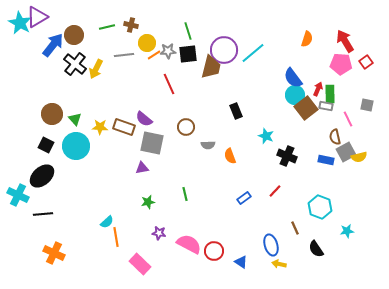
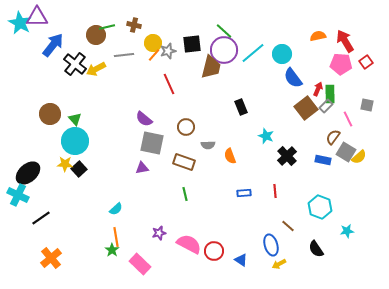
purple triangle at (37, 17): rotated 30 degrees clockwise
brown cross at (131, 25): moved 3 px right
green line at (188, 31): moved 36 px right; rotated 30 degrees counterclockwise
brown circle at (74, 35): moved 22 px right
orange semicircle at (307, 39): moved 11 px right, 3 px up; rotated 119 degrees counterclockwise
yellow circle at (147, 43): moved 6 px right
gray star at (168, 51): rotated 14 degrees counterclockwise
black square at (188, 54): moved 4 px right, 10 px up
orange line at (154, 55): rotated 16 degrees counterclockwise
yellow arrow at (96, 69): rotated 36 degrees clockwise
cyan circle at (295, 95): moved 13 px left, 41 px up
gray rectangle at (326, 106): rotated 56 degrees counterclockwise
black rectangle at (236, 111): moved 5 px right, 4 px up
brown circle at (52, 114): moved 2 px left
yellow star at (100, 127): moved 35 px left, 37 px down
brown rectangle at (124, 127): moved 60 px right, 35 px down
brown semicircle at (335, 137): moved 2 px left; rotated 49 degrees clockwise
black square at (46, 145): moved 33 px right, 24 px down; rotated 21 degrees clockwise
cyan circle at (76, 146): moved 1 px left, 5 px up
gray square at (346, 152): rotated 30 degrees counterclockwise
black cross at (287, 156): rotated 24 degrees clockwise
yellow semicircle at (359, 157): rotated 28 degrees counterclockwise
blue rectangle at (326, 160): moved 3 px left
black ellipse at (42, 176): moved 14 px left, 3 px up
red line at (275, 191): rotated 48 degrees counterclockwise
blue rectangle at (244, 198): moved 5 px up; rotated 32 degrees clockwise
green star at (148, 202): moved 36 px left, 48 px down; rotated 24 degrees counterclockwise
black line at (43, 214): moved 2 px left, 4 px down; rotated 30 degrees counterclockwise
cyan semicircle at (107, 222): moved 9 px right, 13 px up
brown line at (295, 228): moved 7 px left, 2 px up; rotated 24 degrees counterclockwise
purple star at (159, 233): rotated 24 degrees counterclockwise
orange cross at (54, 253): moved 3 px left, 5 px down; rotated 25 degrees clockwise
blue triangle at (241, 262): moved 2 px up
yellow arrow at (279, 264): rotated 40 degrees counterclockwise
